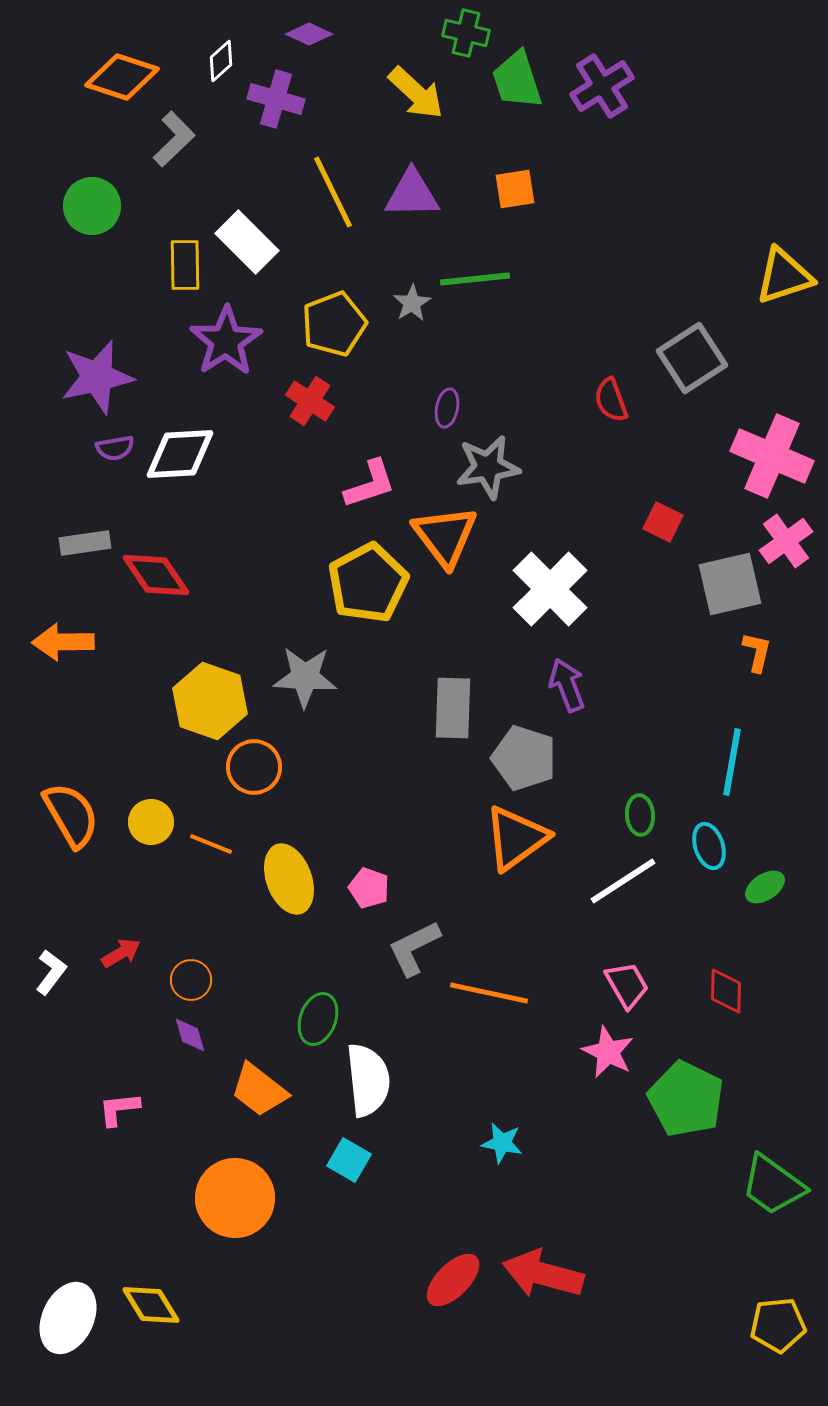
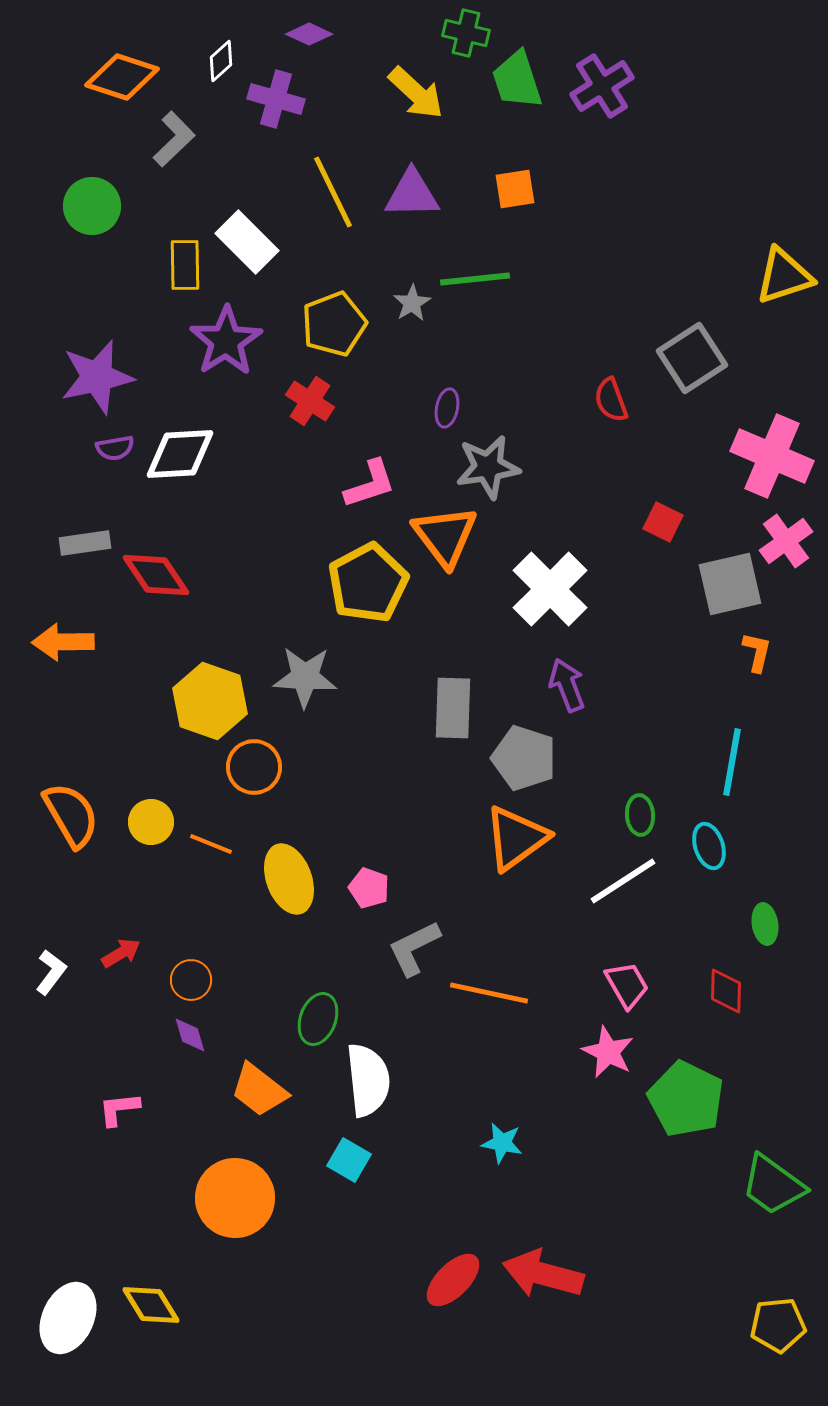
green ellipse at (765, 887): moved 37 px down; rotated 66 degrees counterclockwise
